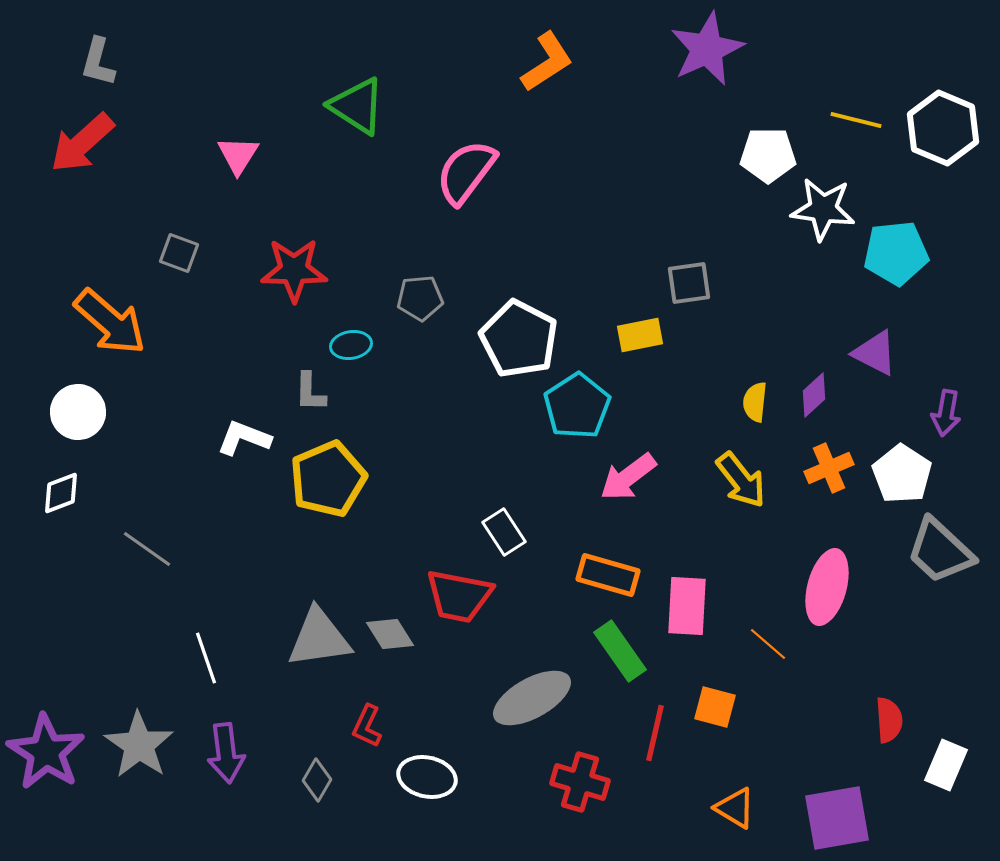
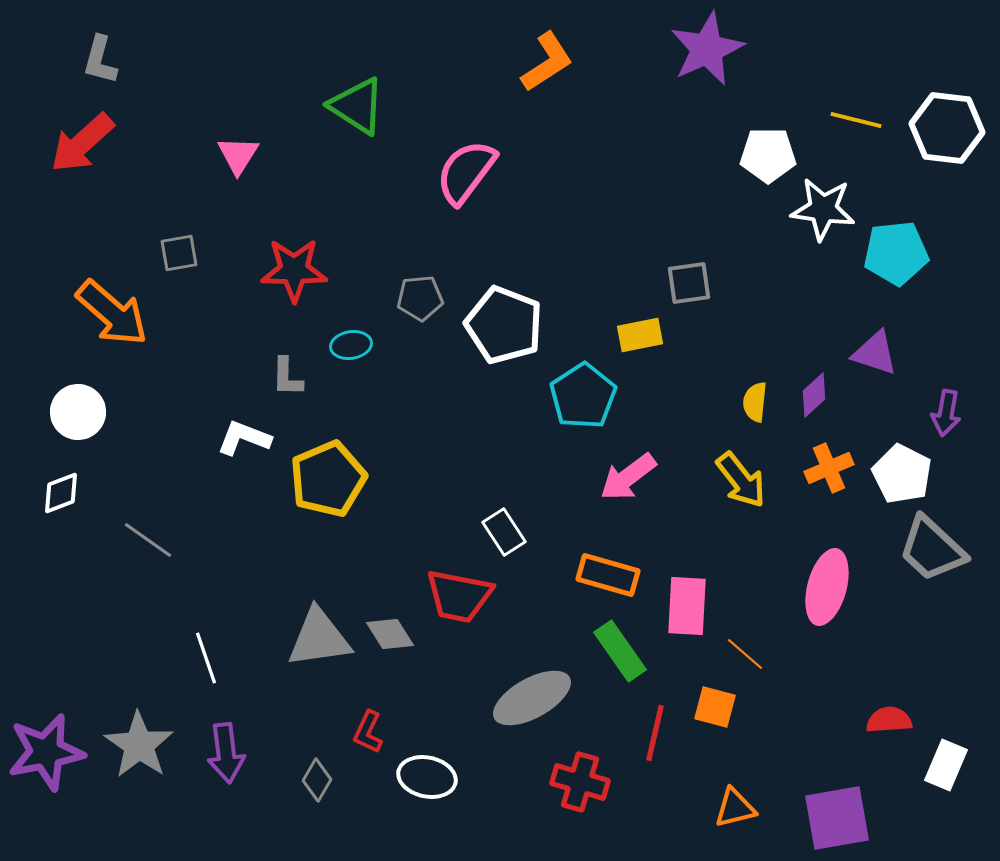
gray L-shape at (98, 62): moved 2 px right, 2 px up
white hexagon at (943, 128): moved 4 px right; rotated 16 degrees counterclockwise
gray square at (179, 253): rotated 30 degrees counterclockwise
orange arrow at (110, 322): moved 2 px right, 9 px up
white pentagon at (519, 339): moved 15 px left, 14 px up; rotated 6 degrees counterclockwise
purple triangle at (875, 353): rotated 9 degrees counterclockwise
gray L-shape at (310, 392): moved 23 px left, 15 px up
cyan pentagon at (577, 406): moved 6 px right, 10 px up
white pentagon at (902, 474): rotated 6 degrees counterclockwise
gray line at (147, 549): moved 1 px right, 9 px up
gray trapezoid at (940, 551): moved 8 px left, 2 px up
orange line at (768, 644): moved 23 px left, 10 px down
red semicircle at (889, 720): rotated 90 degrees counterclockwise
red L-shape at (367, 726): moved 1 px right, 6 px down
purple star at (46, 752): rotated 28 degrees clockwise
orange triangle at (735, 808): rotated 45 degrees counterclockwise
